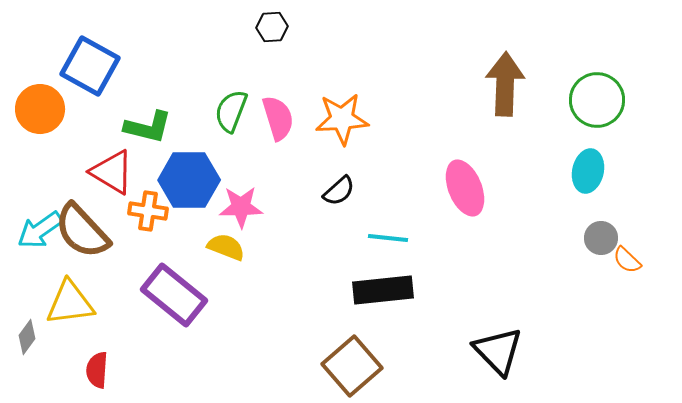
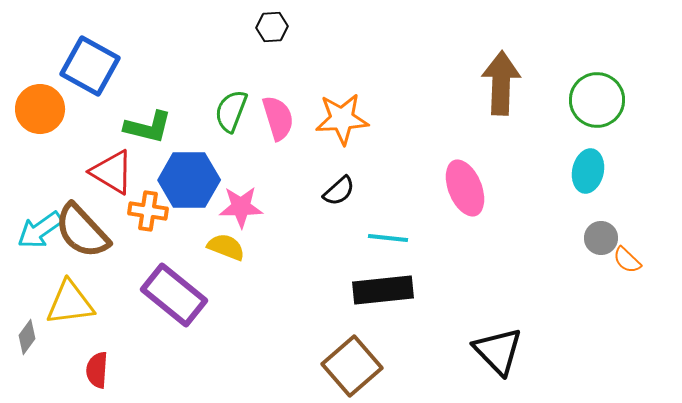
brown arrow: moved 4 px left, 1 px up
